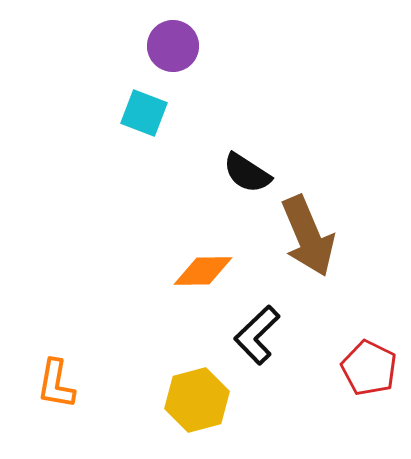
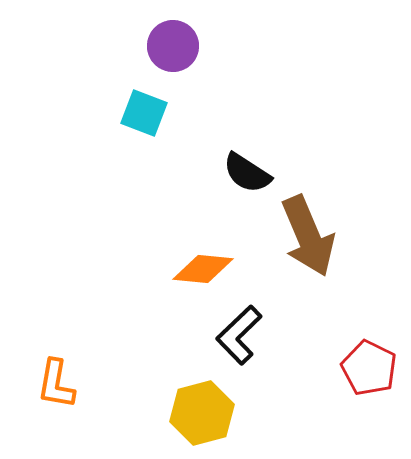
orange diamond: moved 2 px up; rotated 6 degrees clockwise
black L-shape: moved 18 px left
yellow hexagon: moved 5 px right, 13 px down
